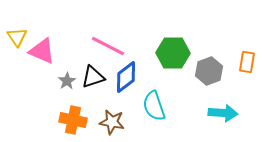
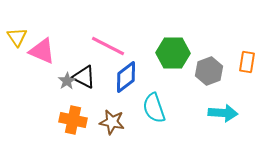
black triangle: moved 9 px left; rotated 45 degrees clockwise
cyan semicircle: moved 2 px down
